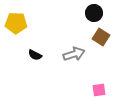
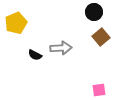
black circle: moved 1 px up
yellow pentagon: rotated 25 degrees counterclockwise
brown square: rotated 18 degrees clockwise
gray arrow: moved 13 px left, 6 px up; rotated 15 degrees clockwise
